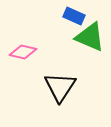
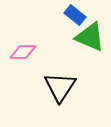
blue rectangle: moved 1 px right, 1 px up; rotated 15 degrees clockwise
pink diamond: rotated 12 degrees counterclockwise
